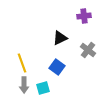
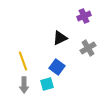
purple cross: rotated 16 degrees counterclockwise
gray cross: moved 2 px up; rotated 21 degrees clockwise
yellow line: moved 1 px right, 2 px up
cyan square: moved 4 px right, 4 px up
